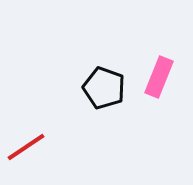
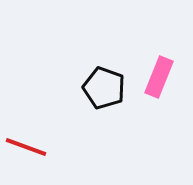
red line: rotated 54 degrees clockwise
